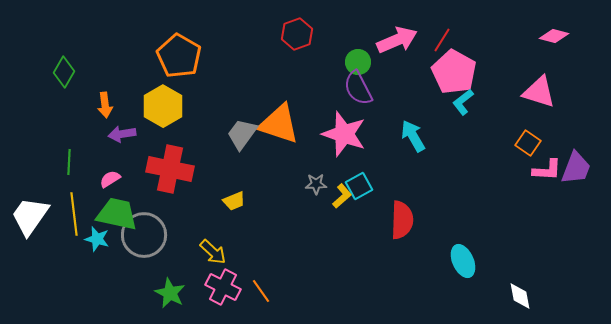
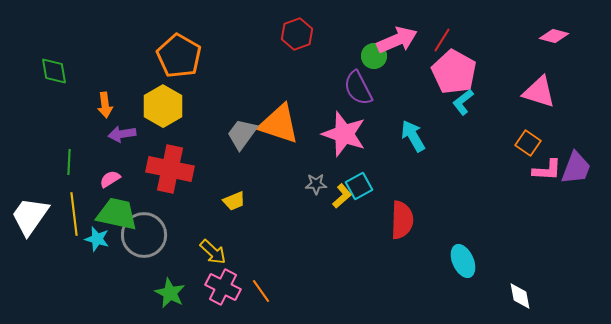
green circle: moved 16 px right, 6 px up
green diamond: moved 10 px left, 1 px up; rotated 40 degrees counterclockwise
